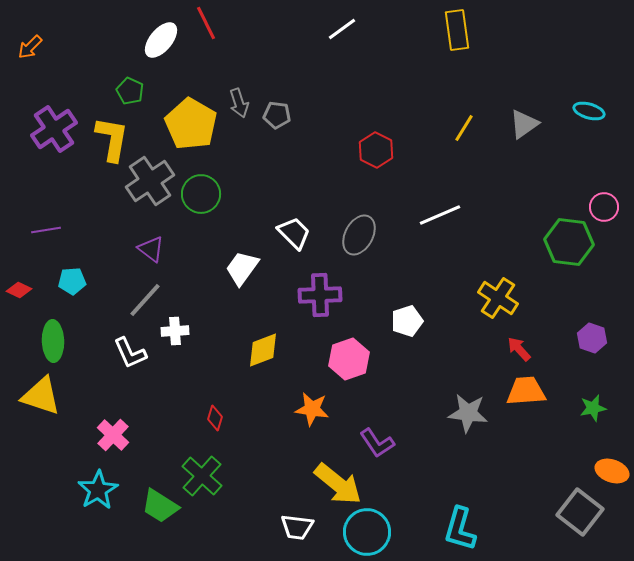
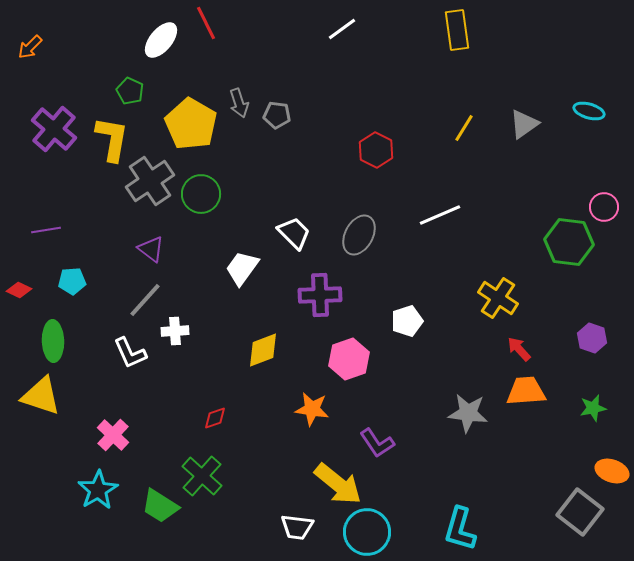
purple cross at (54, 129): rotated 15 degrees counterclockwise
red diamond at (215, 418): rotated 55 degrees clockwise
